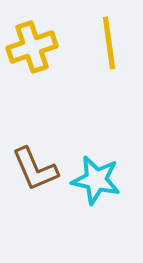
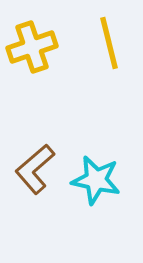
yellow line: rotated 6 degrees counterclockwise
brown L-shape: rotated 72 degrees clockwise
